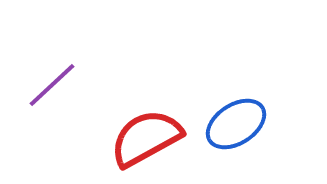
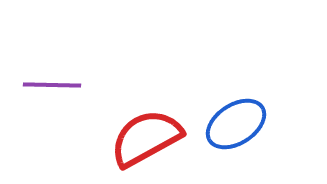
purple line: rotated 44 degrees clockwise
